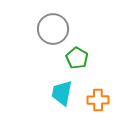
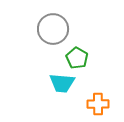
cyan trapezoid: moved 10 px up; rotated 96 degrees counterclockwise
orange cross: moved 4 px down
